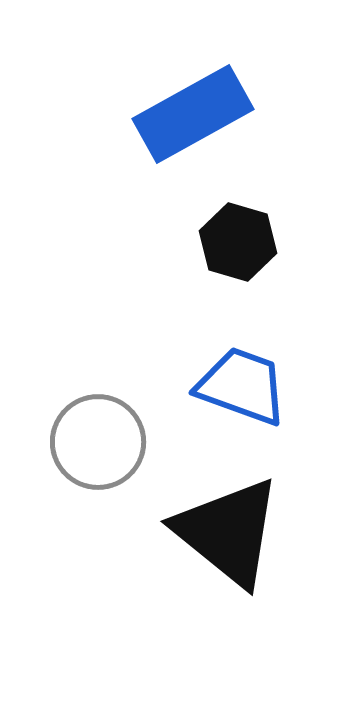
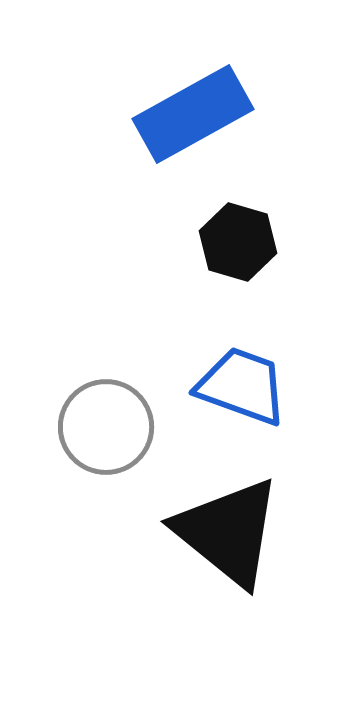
gray circle: moved 8 px right, 15 px up
